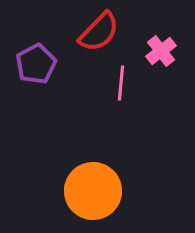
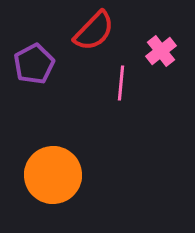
red semicircle: moved 5 px left, 1 px up
purple pentagon: moved 2 px left
orange circle: moved 40 px left, 16 px up
